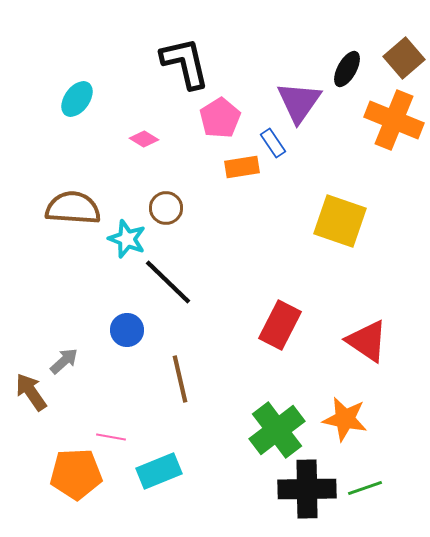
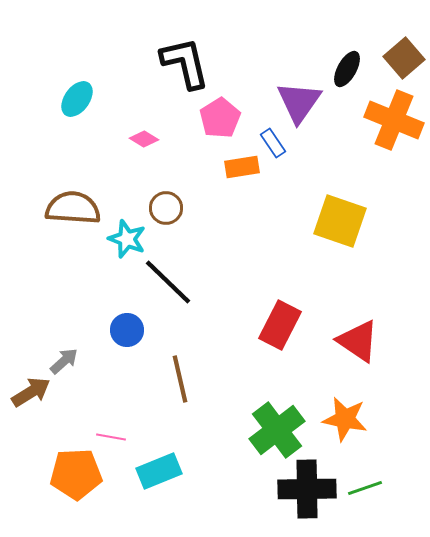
red triangle: moved 9 px left
brown arrow: rotated 93 degrees clockwise
